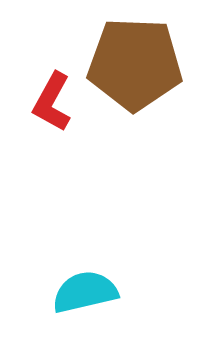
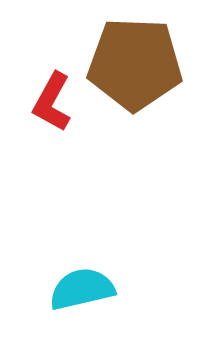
cyan semicircle: moved 3 px left, 3 px up
